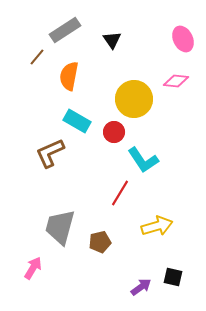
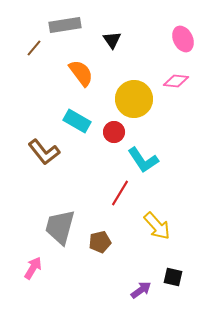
gray rectangle: moved 5 px up; rotated 24 degrees clockwise
brown line: moved 3 px left, 9 px up
orange semicircle: moved 12 px right, 3 px up; rotated 132 degrees clockwise
brown L-shape: moved 6 px left, 1 px up; rotated 104 degrees counterclockwise
yellow arrow: rotated 64 degrees clockwise
purple arrow: moved 3 px down
